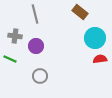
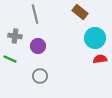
purple circle: moved 2 px right
